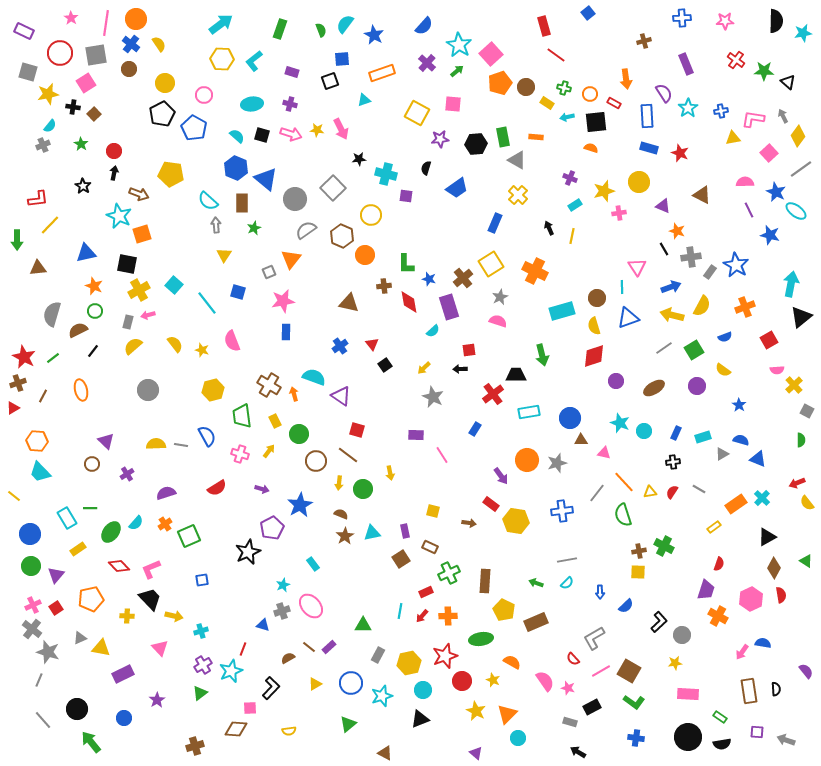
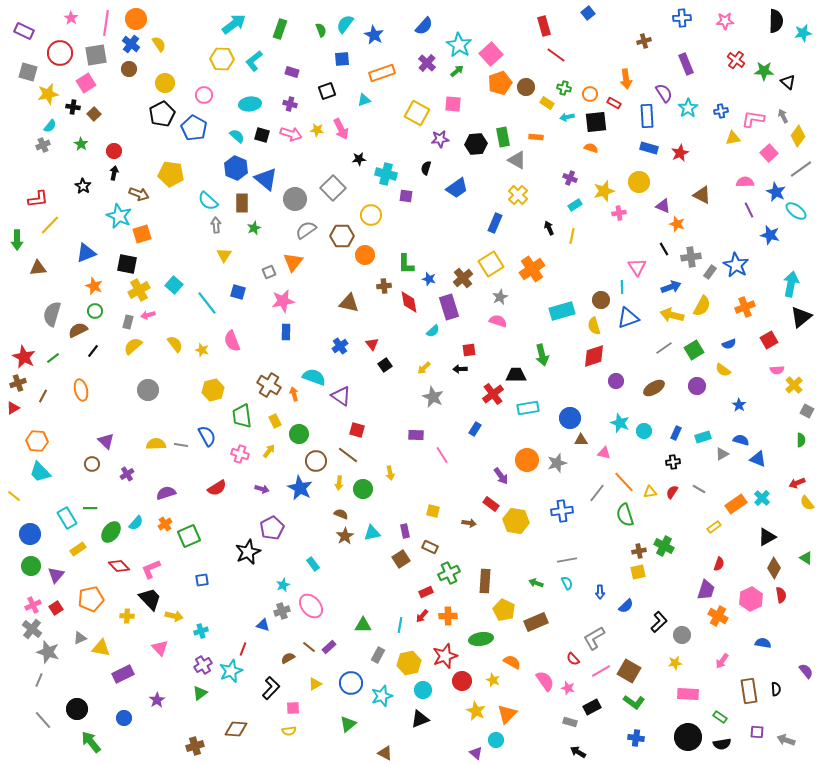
cyan arrow at (221, 24): moved 13 px right
black square at (330, 81): moved 3 px left, 10 px down
cyan ellipse at (252, 104): moved 2 px left
red star at (680, 153): rotated 24 degrees clockwise
orange star at (677, 231): moved 7 px up
brown hexagon at (342, 236): rotated 25 degrees counterclockwise
blue triangle at (86, 253): rotated 10 degrees counterclockwise
orange triangle at (291, 259): moved 2 px right, 3 px down
orange cross at (535, 271): moved 3 px left, 2 px up; rotated 30 degrees clockwise
brown circle at (597, 298): moved 4 px right, 2 px down
blue semicircle at (725, 337): moved 4 px right, 7 px down
cyan rectangle at (529, 412): moved 1 px left, 4 px up
blue star at (300, 505): moved 17 px up; rotated 15 degrees counterclockwise
green semicircle at (623, 515): moved 2 px right
green triangle at (806, 561): moved 3 px up
yellow square at (638, 572): rotated 14 degrees counterclockwise
cyan semicircle at (567, 583): rotated 72 degrees counterclockwise
cyan line at (400, 611): moved 14 px down
pink arrow at (742, 652): moved 20 px left, 9 px down
pink square at (250, 708): moved 43 px right
cyan circle at (518, 738): moved 22 px left, 2 px down
